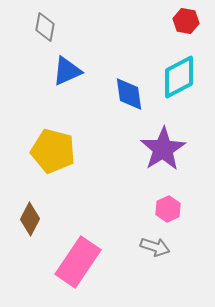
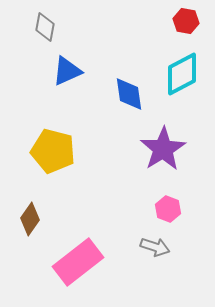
cyan diamond: moved 3 px right, 3 px up
pink hexagon: rotated 15 degrees counterclockwise
brown diamond: rotated 8 degrees clockwise
pink rectangle: rotated 18 degrees clockwise
